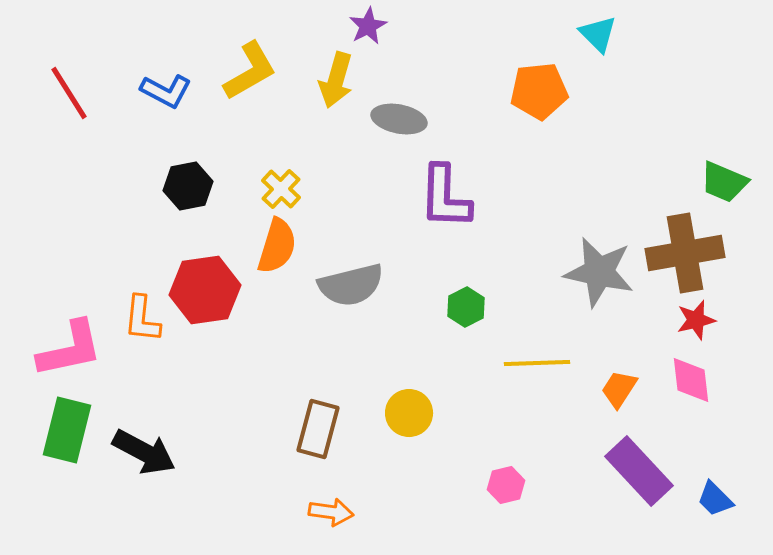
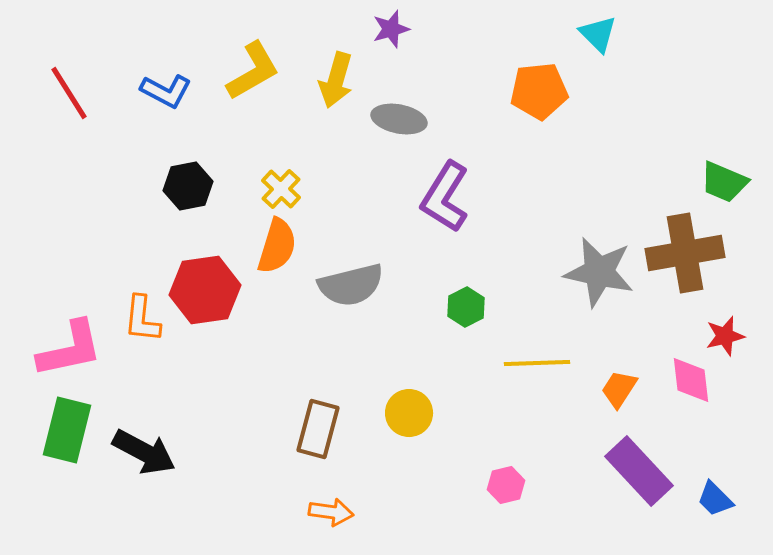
purple star: moved 23 px right, 3 px down; rotated 12 degrees clockwise
yellow L-shape: moved 3 px right
purple L-shape: rotated 30 degrees clockwise
red star: moved 29 px right, 16 px down
